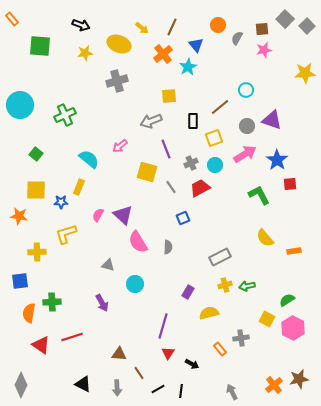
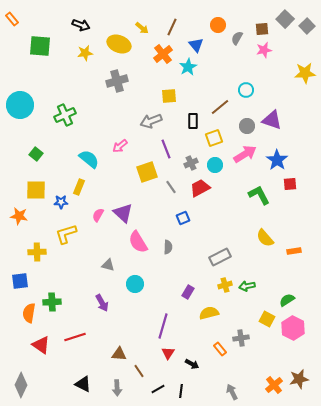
yellow square at (147, 172): rotated 35 degrees counterclockwise
purple triangle at (123, 215): moved 2 px up
red line at (72, 337): moved 3 px right
brown line at (139, 373): moved 2 px up
